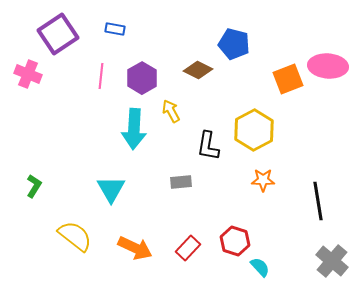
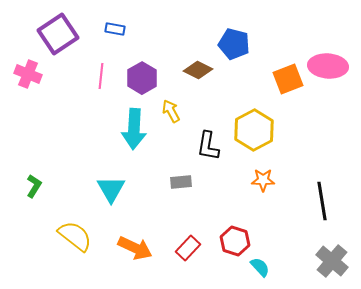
black line: moved 4 px right
